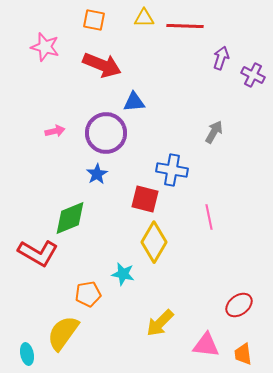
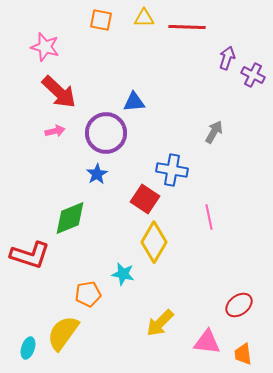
orange square: moved 7 px right
red line: moved 2 px right, 1 px down
purple arrow: moved 6 px right
red arrow: moved 43 px left, 27 px down; rotated 21 degrees clockwise
red square: rotated 20 degrees clockwise
red L-shape: moved 8 px left, 2 px down; rotated 12 degrees counterclockwise
pink triangle: moved 1 px right, 3 px up
cyan ellipse: moved 1 px right, 6 px up; rotated 30 degrees clockwise
